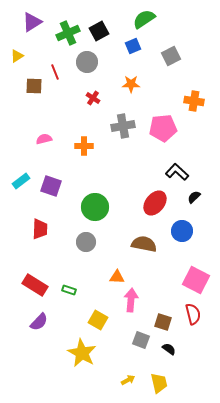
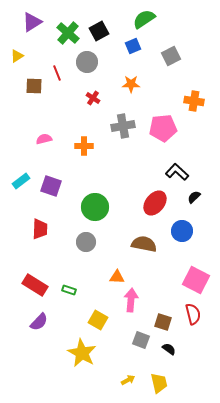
green cross at (68, 33): rotated 25 degrees counterclockwise
red line at (55, 72): moved 2 px right, 1 px down
